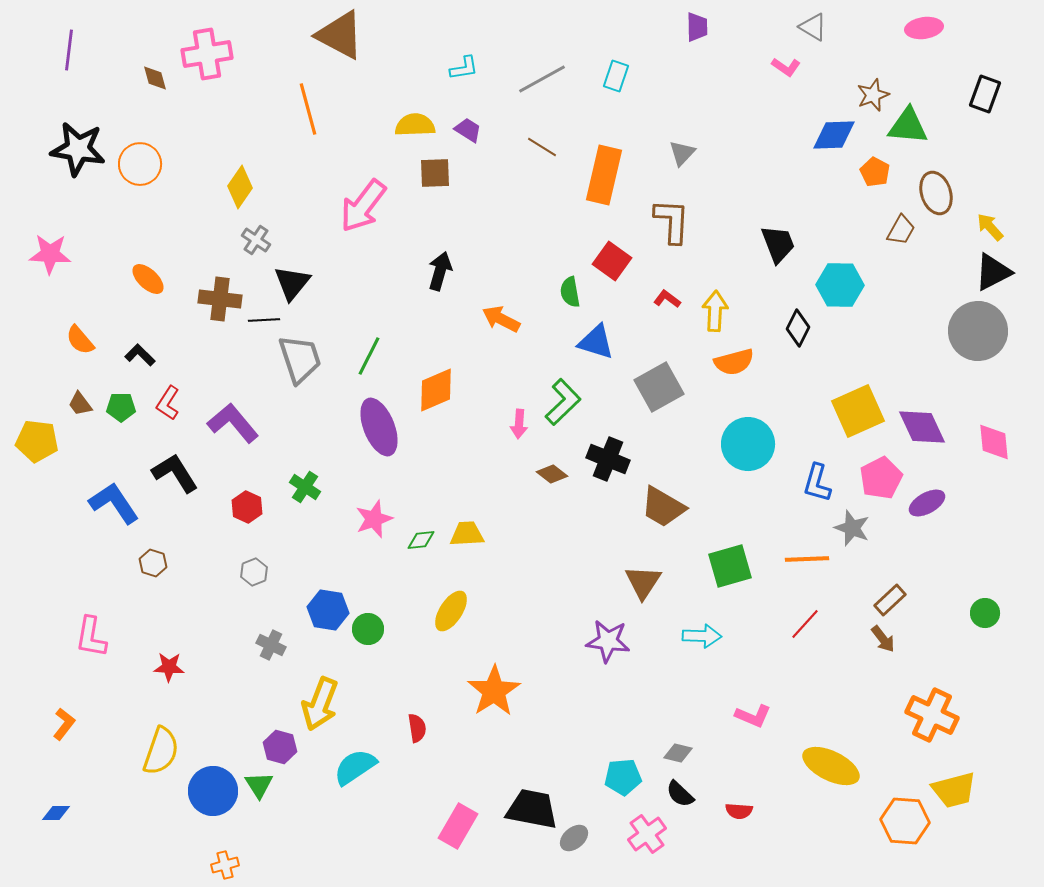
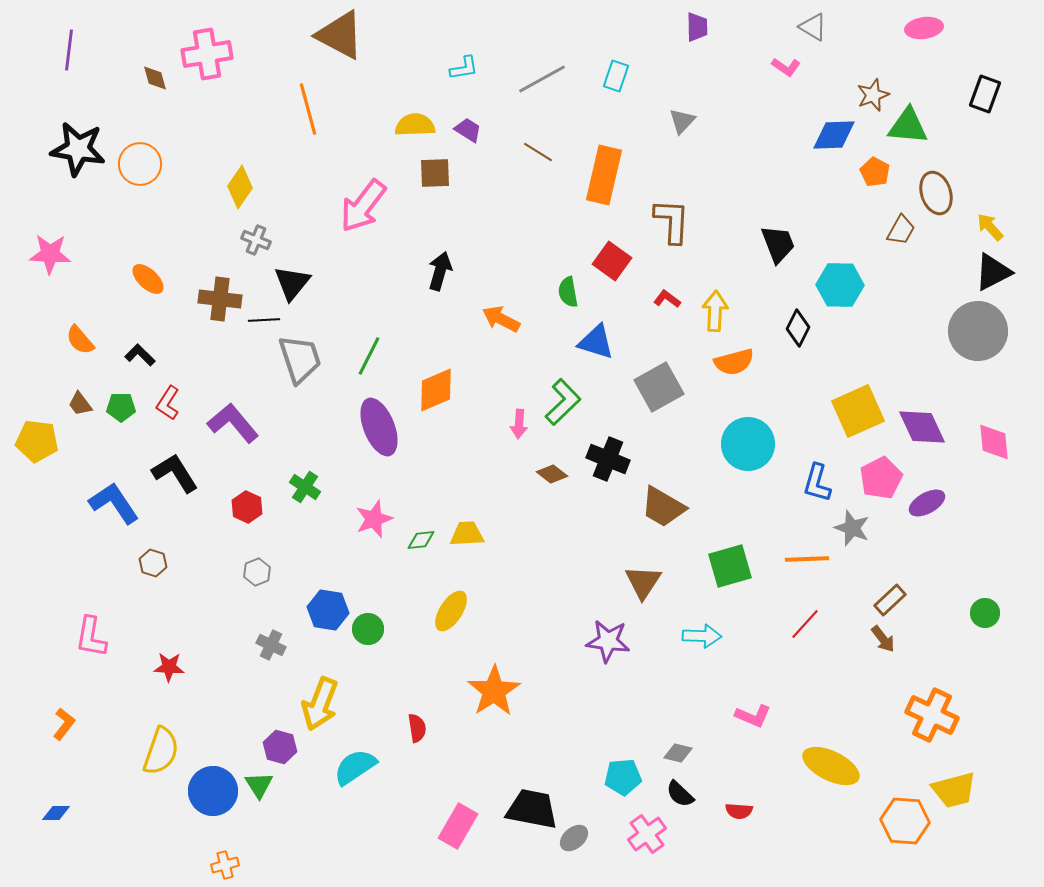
brown line at (542, 147): moved 4 px left, 5 px down
gray triangle at (682, 153): moved 32 px up
gray cross at (256, 240): rotated 12 degrees counterclockwise
green semicircle at (570, 292): moved 2 px left
gray hexagon at (254, 572): moved 3 px right
